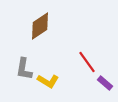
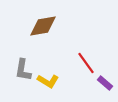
brown diamond: moved 3 px right; rotated 24 degrees clockwise
red line: moved 1 px left, 1 px down
gray L-shape: moved 1 px left, 1 px down
